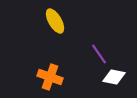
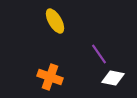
white diamond: moved 1 px left, 1 px down
